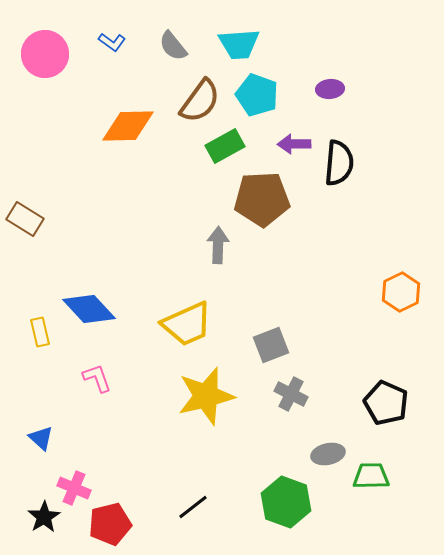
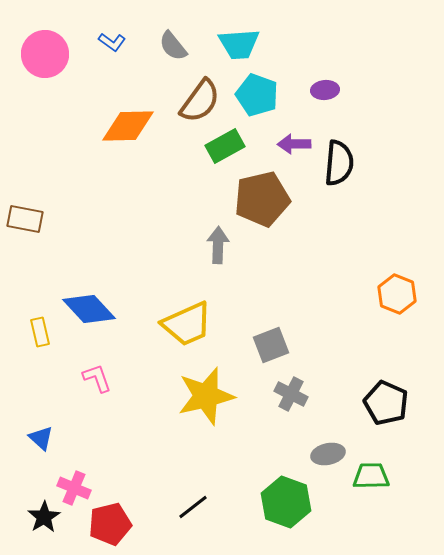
purple ellipse: moved 5 px left, 1 px down
brown pentagon: rotated 10 degrees counterclockwise
brown rectangle: rotated 21 degrees counterclockwise
orange hexagon: moved 4 px left, 2 px down; rotated 12 degrees counterclockwise
